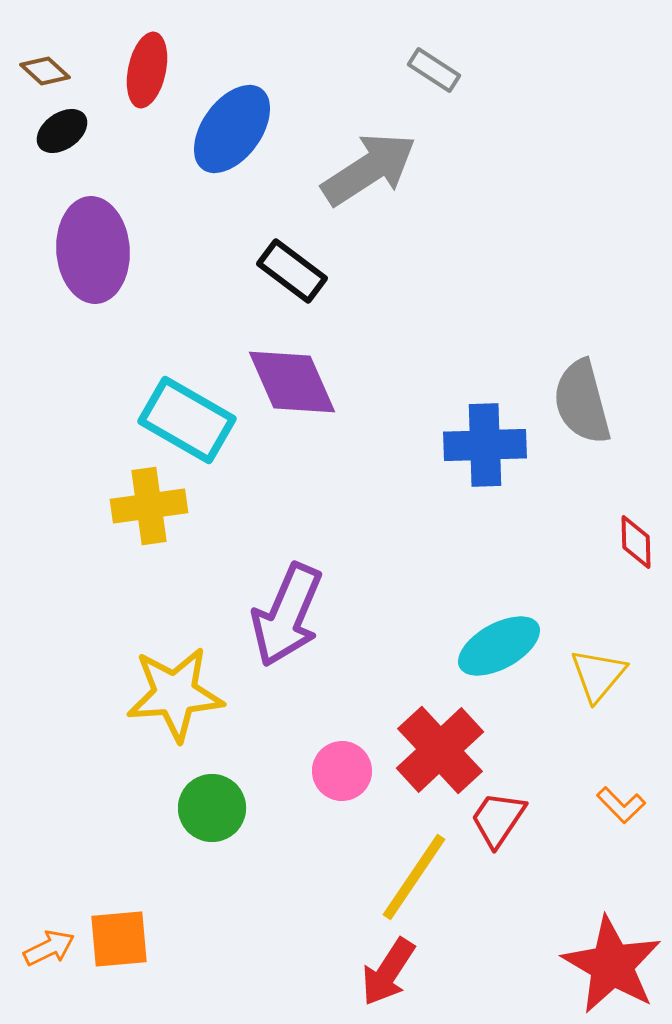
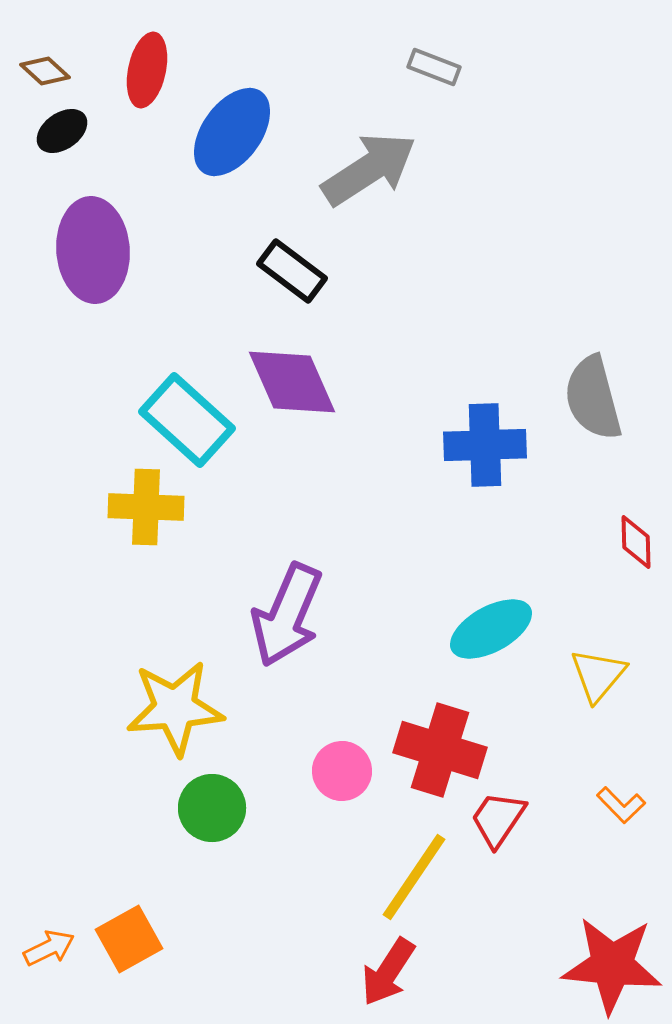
gray rectangle: moved 3 px up; rotated 12 degrees counterclockwise
blue ellipse: moved 3 px down
gray semicircle: moved 11 px right, 4 px up
cyan rectangle: rotated 12 degrees clockwise
yellow cross: moved 3 px left, 1 px down; rotated 10 degrees clockwise
cyan ellipse: moved 8 px left, 17 px up
yellow star: moved 14 px down
red cross: rotated 30 degrees counterclockwise
orange square: moved 10 px right; rotated 24 degrees counterclockwise
red star: rotated 24 degrees counterclockwise
